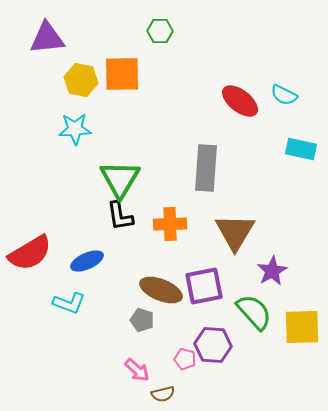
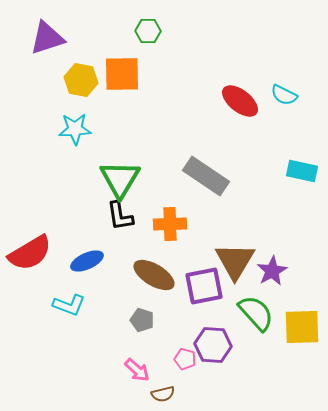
green hexagon: moved 12 px left
purple triangle: rotated 12 degrees counterclockwise
cyan rectangle: moved 1 px right, 22 px down
gray rectangle: moved 8 px down; rotated 60 degrees counterclockwise
brown triangle: moved 29 px down
brown ellipse: moved 7 px left, 15 px up; rotated 9 degrees clockwise
cyan L-shape: moved 2 px down
green semicircle: moved 2 px right, 1 px down
